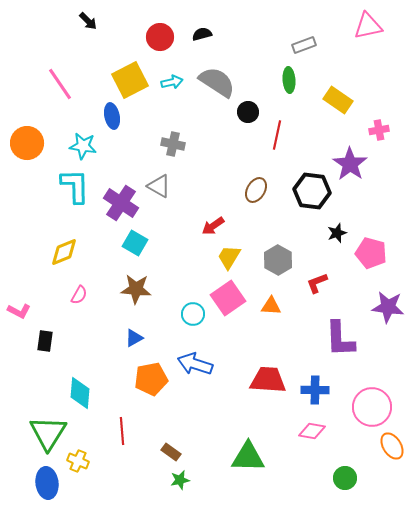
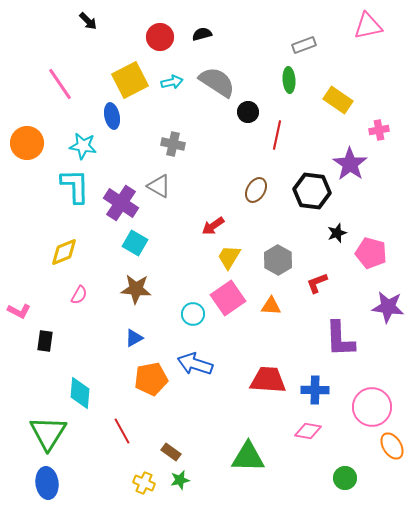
red line at (122, 431): rotated 24 degrees counterclockwise
pink diamond at (312, 431): moved 4 px left
yellow cross at (78, 461): moved 66 px right, 22 px down
